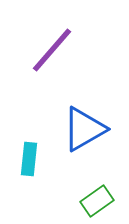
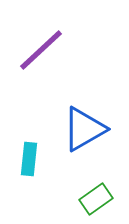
purple line: moved 11 px left; rotated 6 degrees clockwise
green rectangle: moved 1 px left, 2 px up
